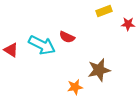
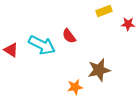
red semicircle: moved 2 px right, 1 px up; rotated 28 degrees clockwise
